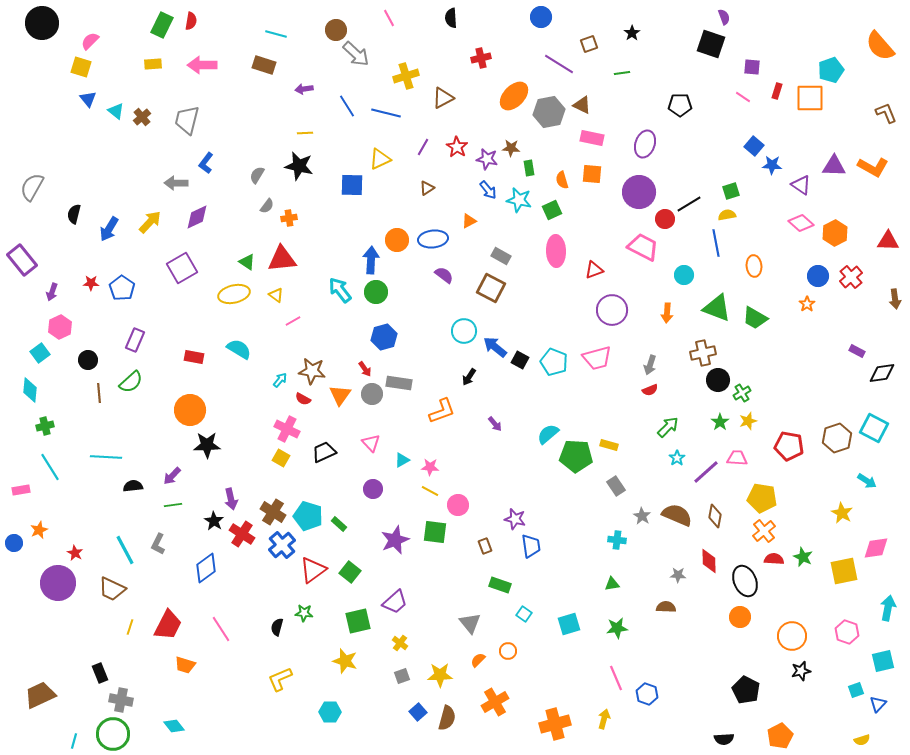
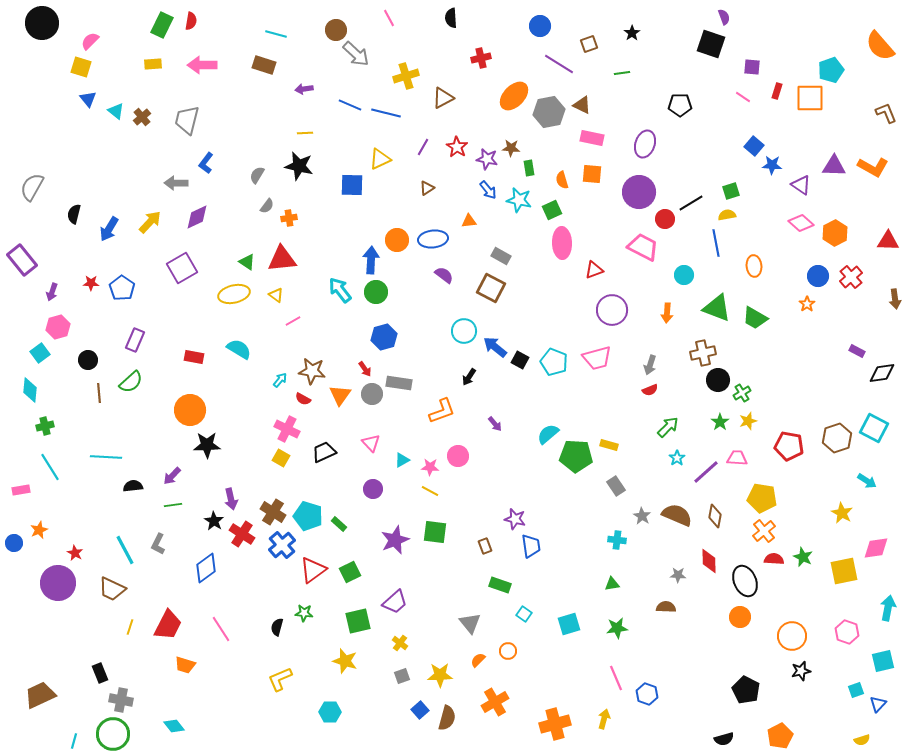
blue circle at (541, 17): moved 1 px left, 9 px down
blue line at (347, 106): moved 3 px right, 1 px up; rotated 35 degrees counterclockwise
black line at (689, 204): moved 2 px right, 1 px up
orange triangle at (469, 221): rotated 21 degrees clockwise
pink ellipse at (556, 251): moved 6 px right, 8 px up
pink hexagon at (60, 327): moved 2 px left; rotated 10 degrees clockwise
pink circle at (458, 505): moved 49 px up
green square at (350, 572): rotated 25 degrees clockwise
blue square at (418, 712): moved 2 px right, 2 px up
black semicircle at (724, 739): rotated 12 degrees counterclockwise
